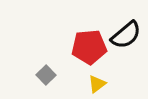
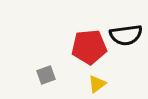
black semicircle: rotated 32 degrees clockwise
gray square: rotated 24 degrees clockwise
